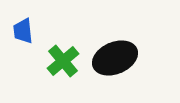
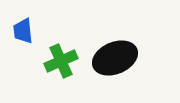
green cross: moved 2 px left; rotated 16 degrees clockwise
